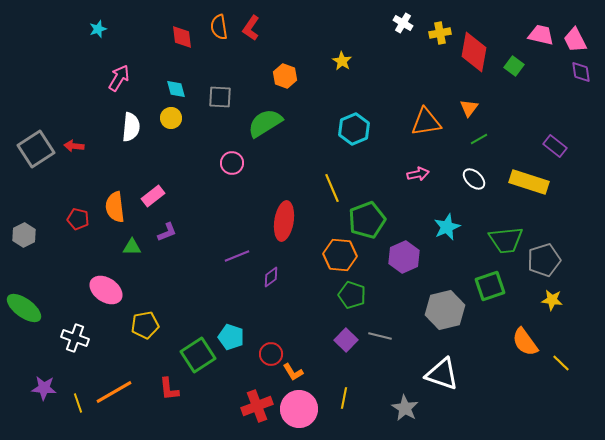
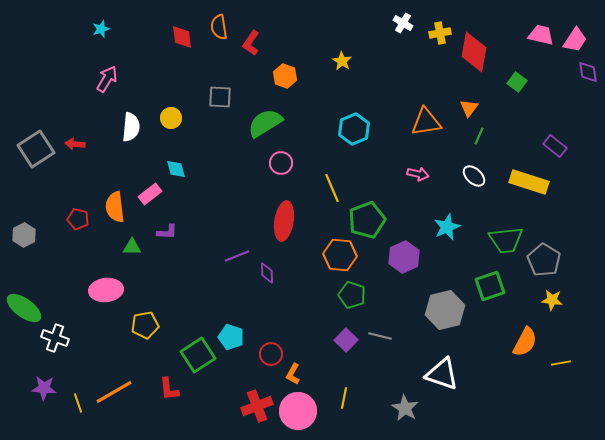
red L-shape at (251, 28): moved 15 px down
cyan star at (98, 29): moved 3 px right
pink trapezoid at (575, 40): rotated 120 degrees counterclockwise
green square at (514, 66): moved 3 px right, 16 px down
purple diamond at (581, 72): moved 7 px right
pink arrow at (119, 78): moved 12 px left, 1 px down
cyan diamond at (176, 89): moved 80 px down
green line at (479, 139): moved 3 px up; rotated 36 degrees counterclockwise
red arrow at (74, 146): moved 1 px right, 2 px up
pink circle at (232, 163): moved 49 px right
pink arrow at (418, 174): rotated 25 degrees clockwise
white ellipse at (474, 179): moved 3 px up
pink rectangle at (153, 196): moved 3 px left, 2 px up
purple L-shape at (167, 232): rotated 25 degrees clockwise
gray pentagon at (544, 260): rotated 24 degrees counterclockwise
purple diamond at (271, 277): moved 4 px left, 4 px up; rotated 55 degrees counterclockwise
pink ellipse at (106, 290): rotated 40 degrees counterclockwise
white cross at (75, 338): moved 20 px left
orange semicircle at (525, 342): rotated 116 degrees counterclockwise
yellow line at (561, 363): rotated 54 degrees counterclockwise
orange L-shape at (293, 372): moved 2 px down; rotated 60 degrees clockwise
pink circle at (299, 409): moved 1 px left, 2 px down
